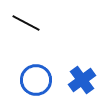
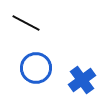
blue circle: moved 12 px up
